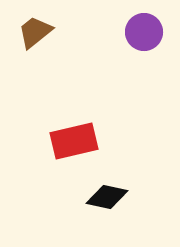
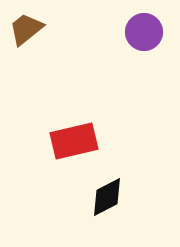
brown trapezoid: moved 9 px left, 3 px up
black diamond: rotated 39 degrees counterclockwise
